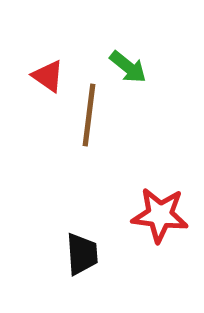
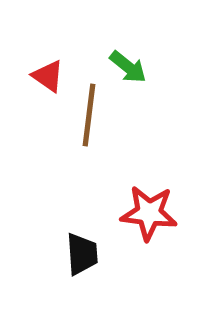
red star: moved 11 px left, 2 px up
